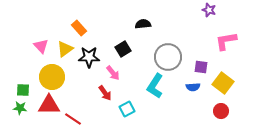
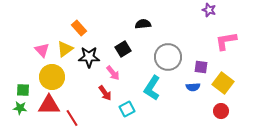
pink triangle: moved 1 px right, 4 px down
cyan L-shape: moved 3 px left, 2 px down
red line: moved 1 px left, 1 px up; rotated 24 degrees clockwise
